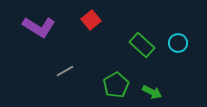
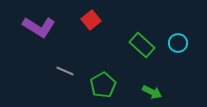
gray line: rotated 54 degrees clockwise
green pentagon: moved 13 px left
